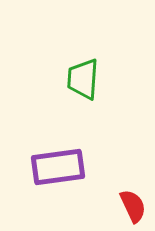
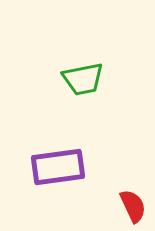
green trapezoid: rotated 105 degrees counterclockwise
